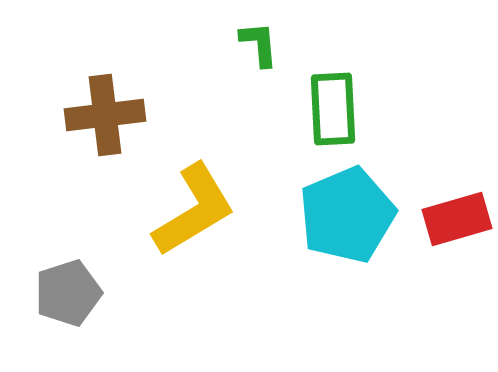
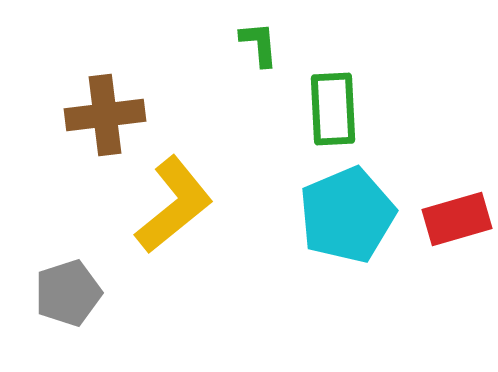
yellow L-shape: moved 20 px left, 5 px up; rotated 8 degrees counterclockwise
